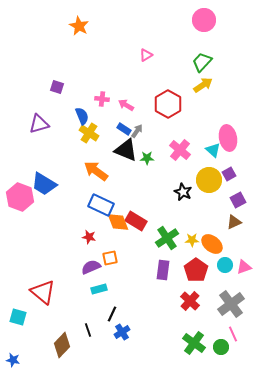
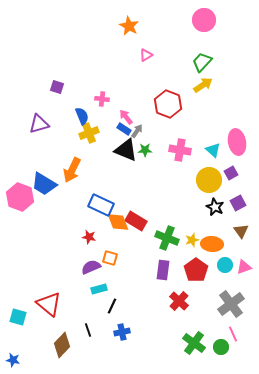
orange star at (79, 26): moved 50 px right
red hexagon at (168, 104): rotated 8 degrees counterclockwise
pink arrow at (126, 105): moved 12 px down; rotated 21 degrees clockwise
yellow cross at (89, 133): rotated 36 degrees clockwise
pink ellipse at (228, 138): moved 9 px right, 4 px down
pink cross at (180, 150): rotated 30 degrees counterclockwise
green star at (147, 158): moved 2 px left, 8 px up
orange arrow at (96, 171): moved 24 px left, 1 px up; rotated 100 degrees counterclockwise
purple square at (229, 174): moved 2 px right, 1 px up
black star at (183, 192): moved 32 px right, 15 px down
purple square at (238, 200): moved 3 px down
brown triangle at (234, 222): moved 7 px right, 9 px down; rotated 42 degrees counterclockwise
green cross at (167, 238): rotated 35 degrees counterclockwise
yellow star at (192, 240): rotated 16 degrees counterclockwise
orange ellipse at (212, 244): rotated 35 degrees counterclockwise
orange square at (110, 258): rotated 28 degrees clockwise
red triangle at (43, 292): moved 6 px right, 12 px down
red cross at (190, 301): moved 11 px left
black line at (112, 314): moved 8 px up
blue cross at (122, 332): rotated 21 degrees clockwise
